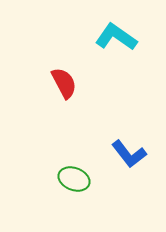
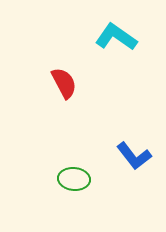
blue L-shape: moved 5 px right, 2 px down
green ellipse: rotated 16 degrees counterclockwise
